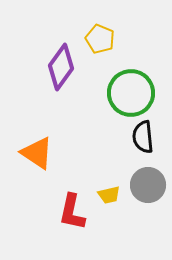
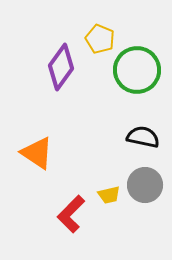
green circle: moved 6 px right, 23 px up
black semicircle: rotated 108 degrees clockwise
gray circle: moved 3 px left
red L-shape: moved 1 px left, 2 px down; rotated 33 degrees clockwise
